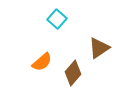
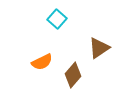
orange semicircle: rotated 15 degrees clockwise
brown diamond: moved 2 px down
